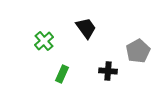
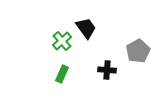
green cross: moved 18 px right
black cross: moved 1 px left, 1 px up
